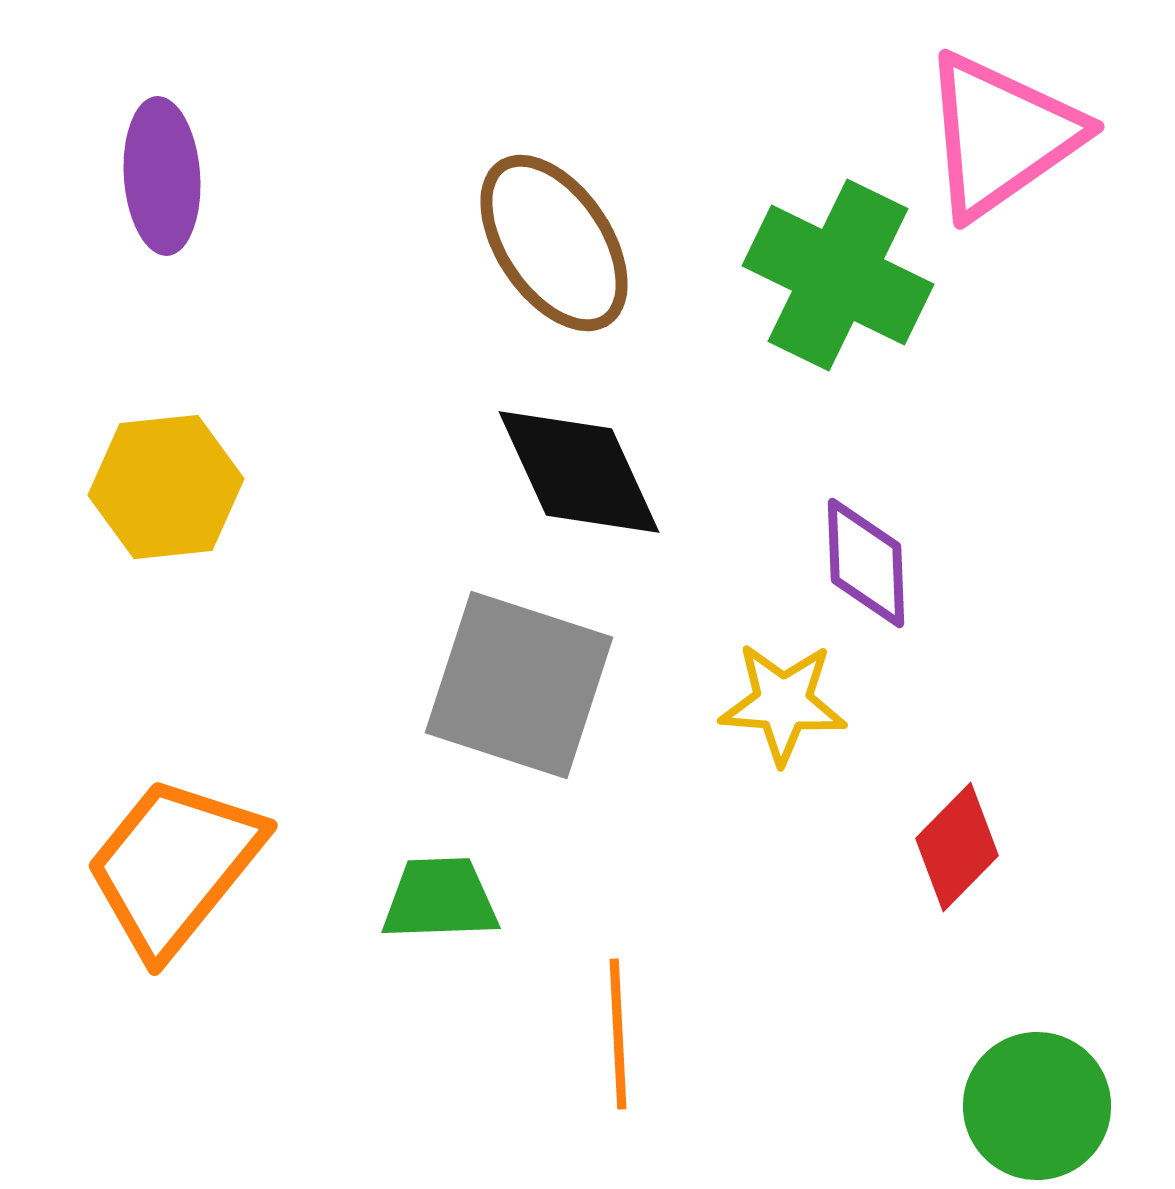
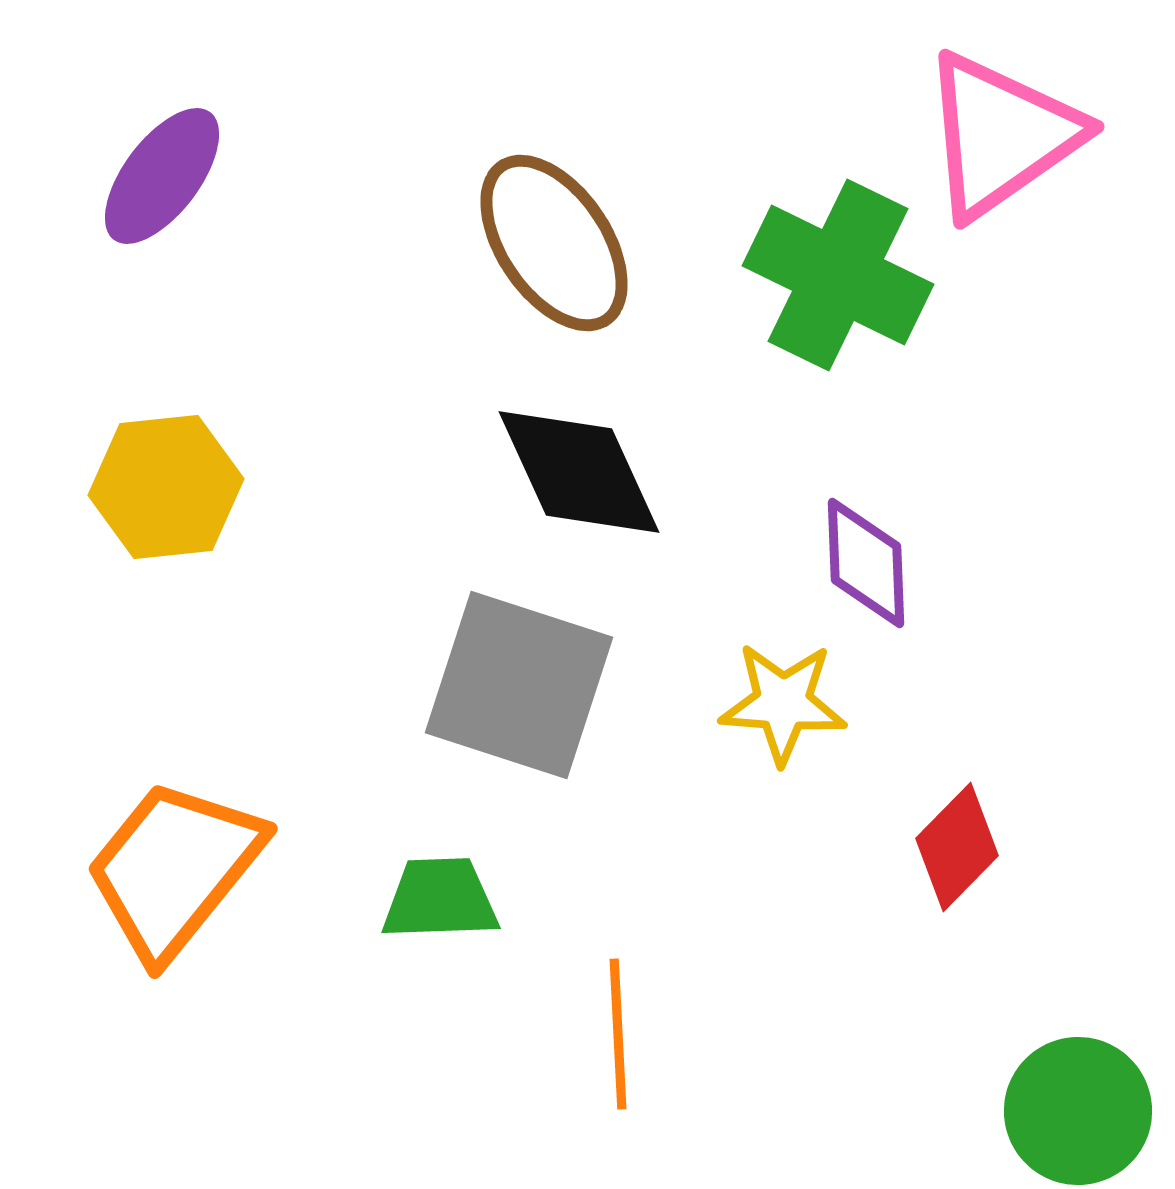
purple ellipse: rotated 41 degrees clockwise
orange trapezoid: moved 3 px down
green circle: moved 41 px right, 5 px down
